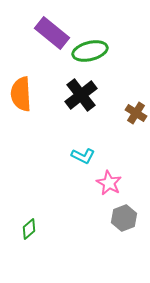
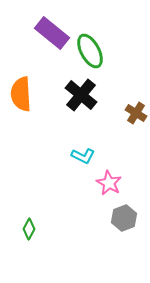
green ellipse: rotated 76 degrees clockwise
black cross: rotated 12 degrees counterclockwise
green diamond: rotated 20 degrees counterclockwise
